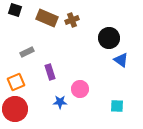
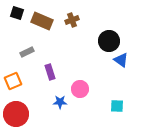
black square: moved 2 px right, 3 px down
brown rectangle: moved 5 px left, 3 px down
black circle: moved 3 px down
orange square: moved 3 px left, 1 px up
red circle: moved 1 px right, 5 px down
